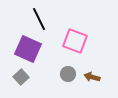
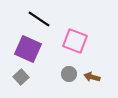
black line: rotated 30 degrees counterclockwise
gray circle: moved 1 px right
